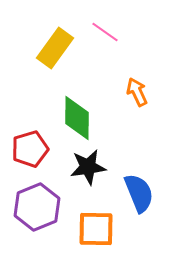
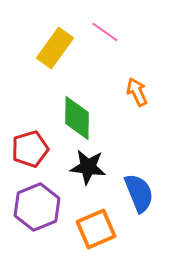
black star: rotated 15 degrees clockwise
orange square: rotated 24 degrees counterclockwise
